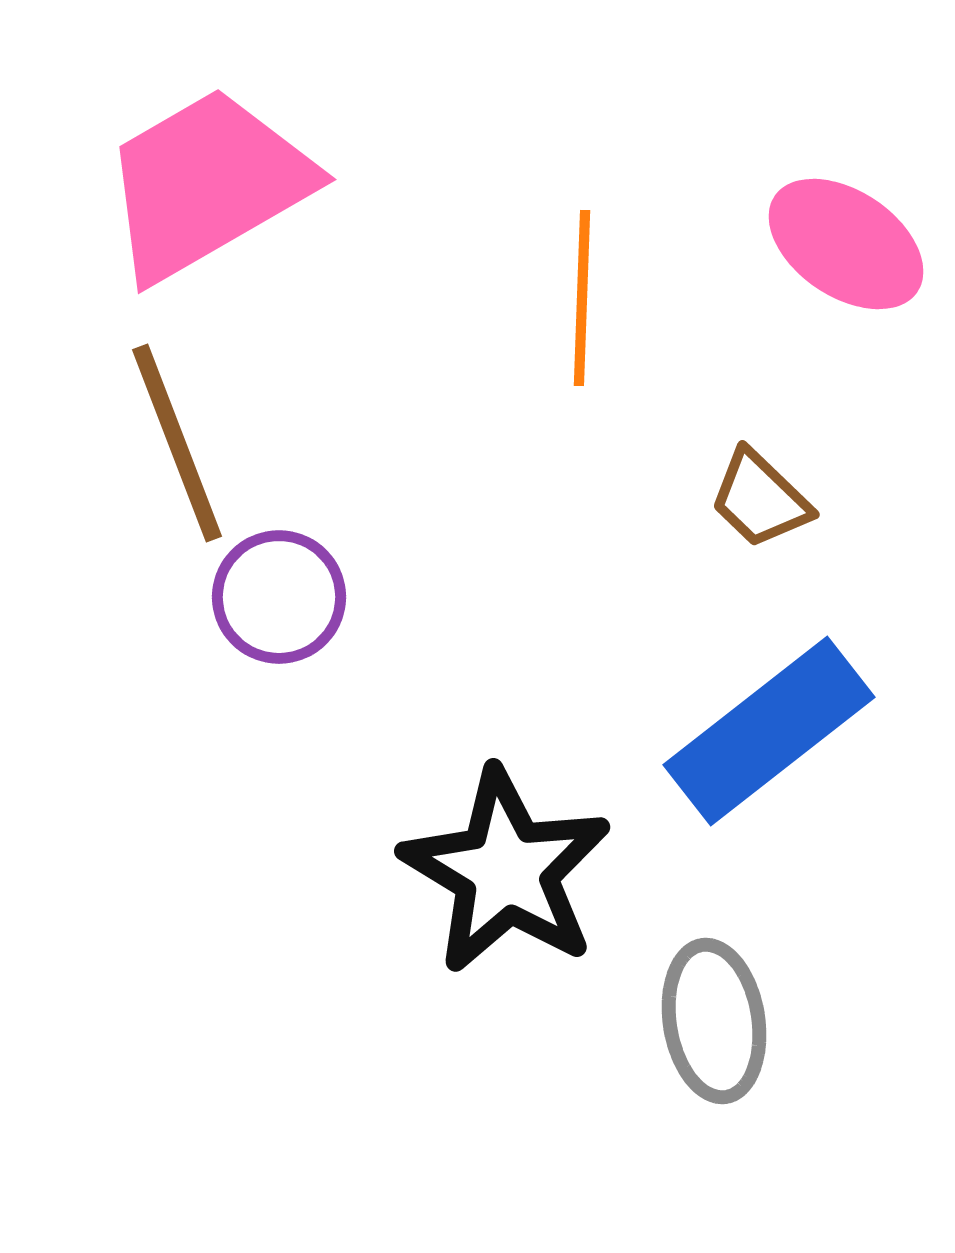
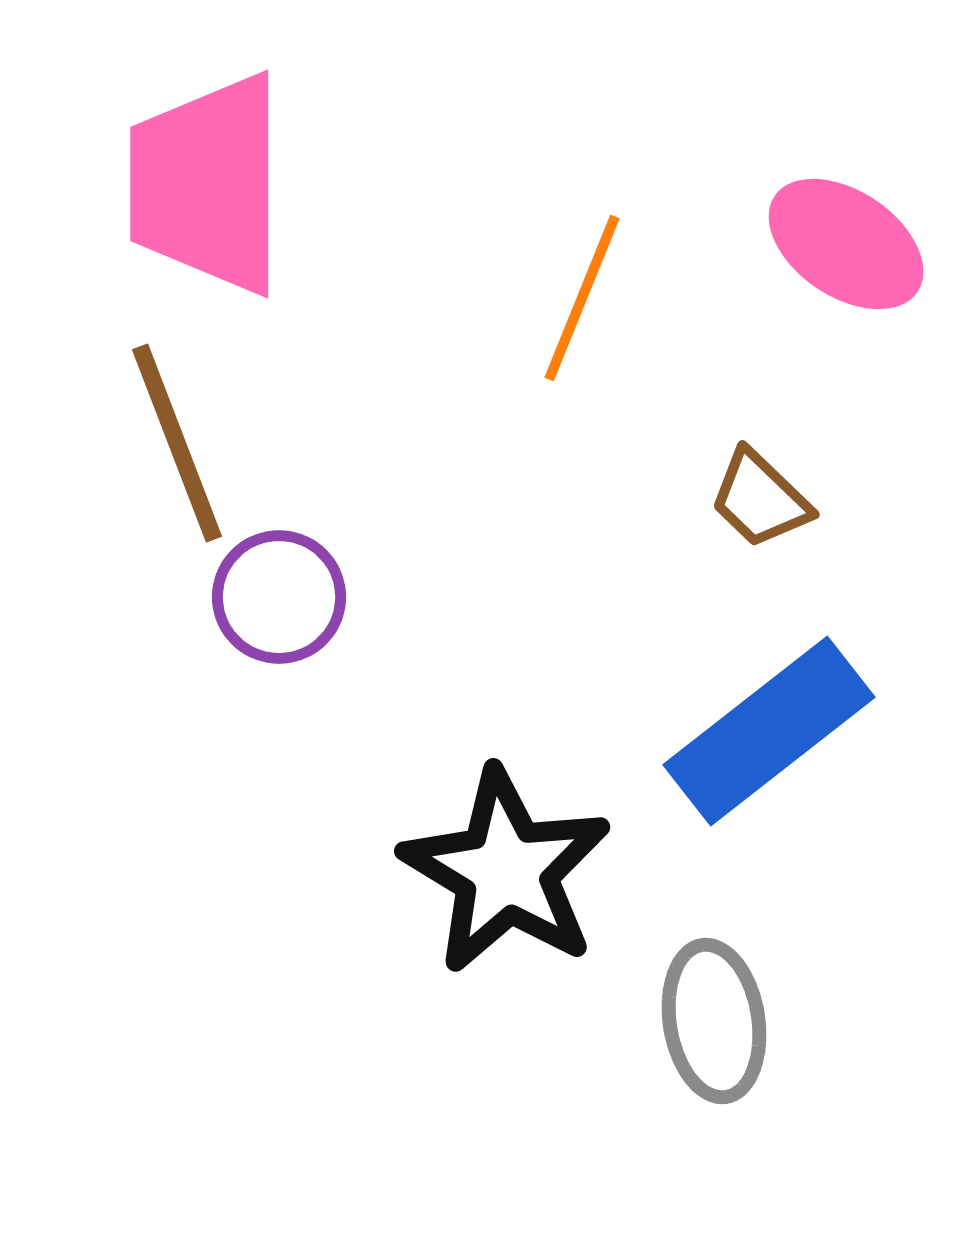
pink trapezoid: rotated 60 degrees counterclockwise
orange line: rotated 20 degrees clockwise
